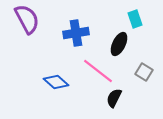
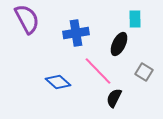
cyan rectangle: rotated 18 degrees clockwise
pink line: rotated 8 degrees clockwise
blue diamond: moved 2 px right
